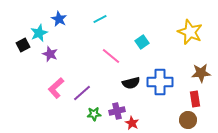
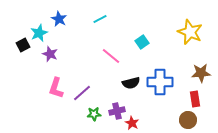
pink L-shape: rotated 30 degrees counterclockwise
